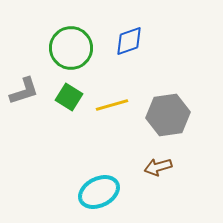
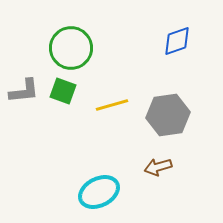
blue diamond: moved 48 px right
gray L-shape: rotated 12 degrees clockwise
green square: moved 6 px left, 6 px up; rotated 12 degrees counterclockwise
